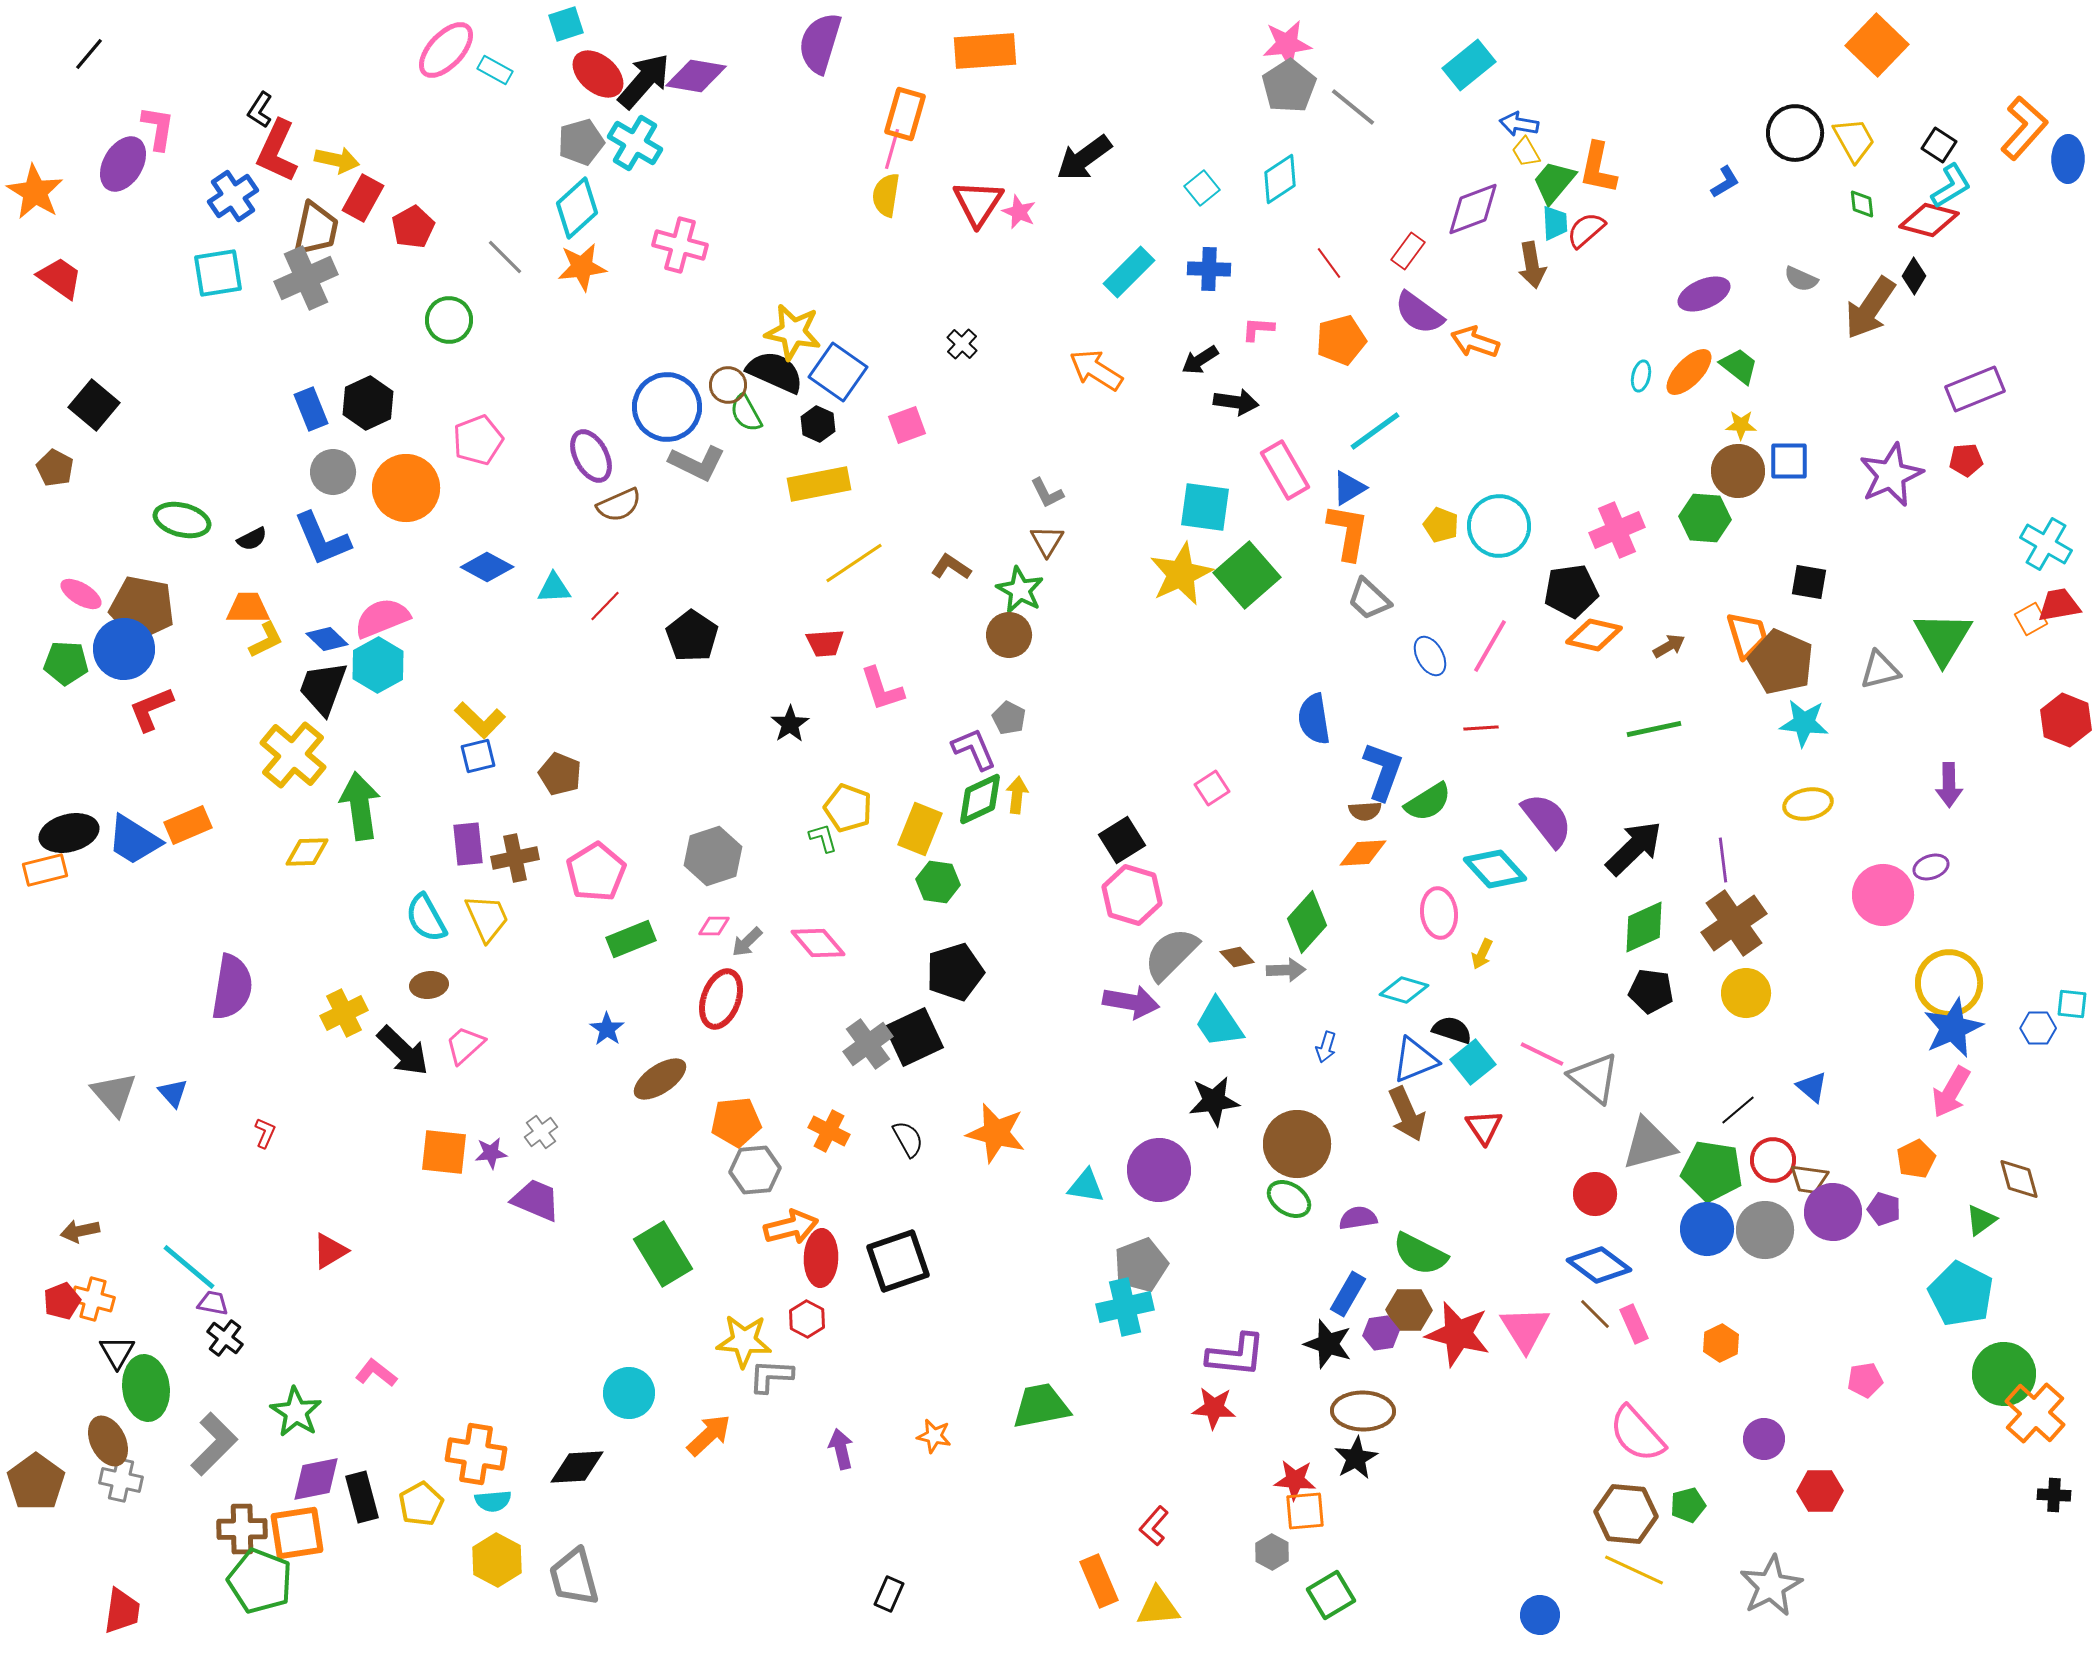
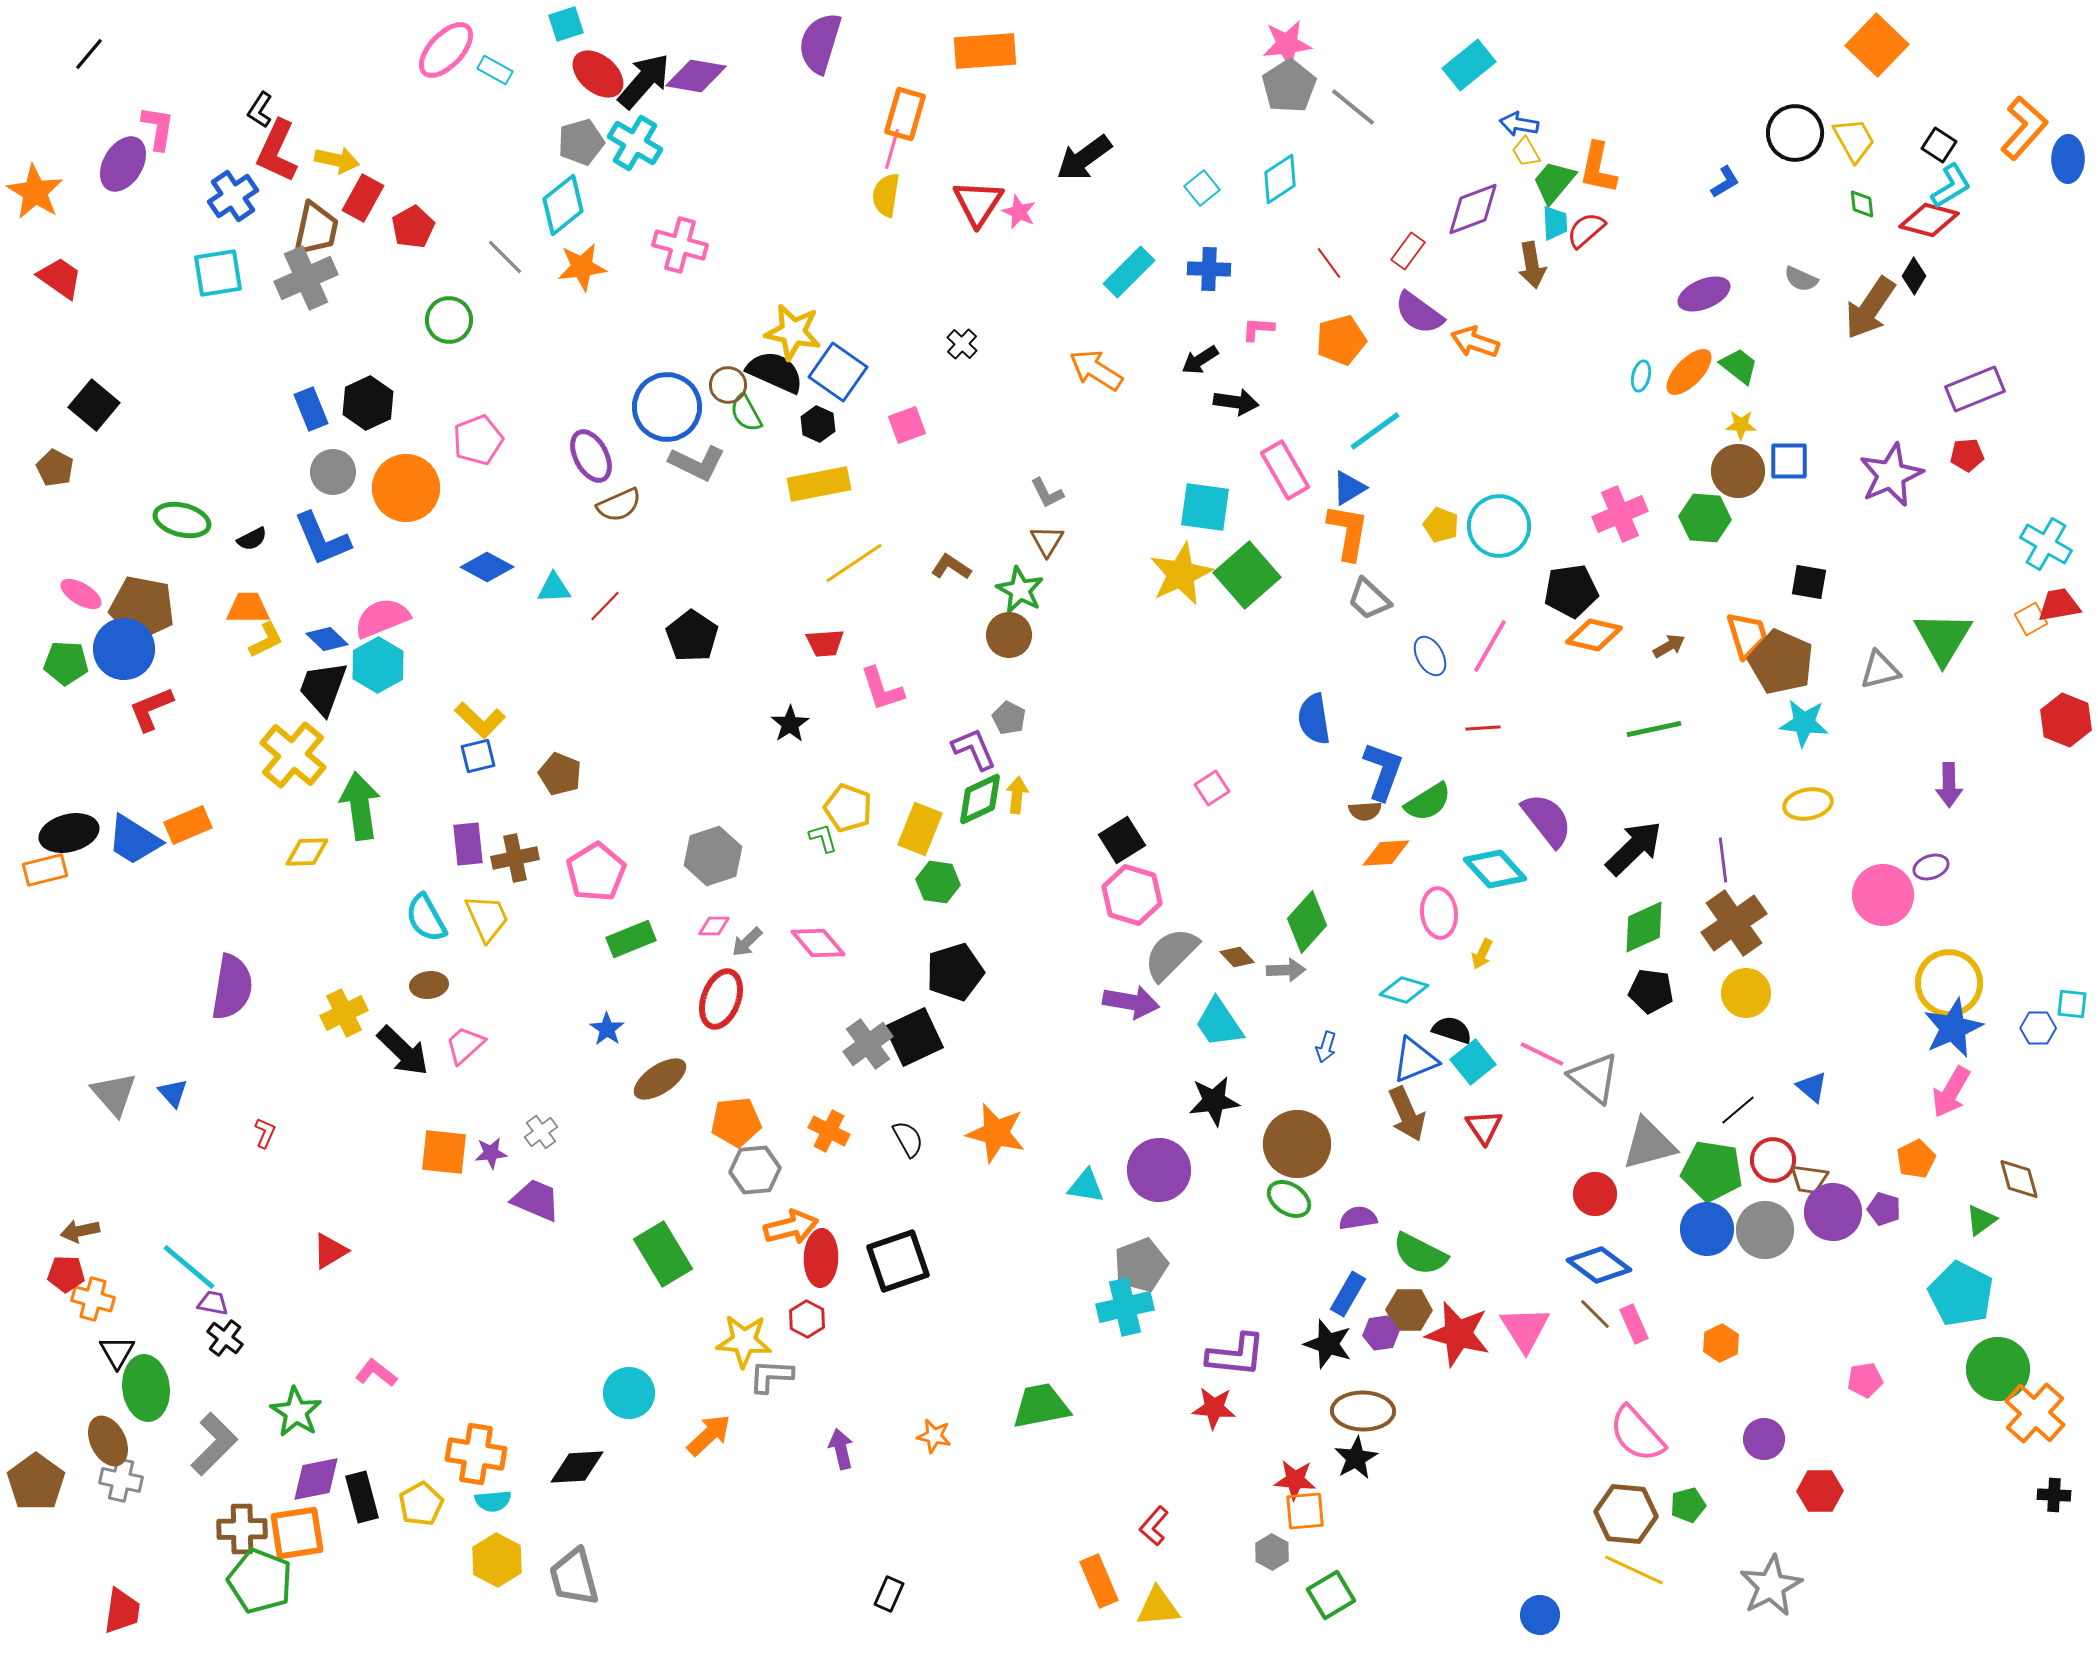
cyan diamond at (577, 208): moved 14 px left, 3 px up; rotated 4 degrees clockwise
red pentagon at (1966, 460): moved 1 px right, 5 px up
pink cross at (1617, 530): moved 3 px right, 16 px up
red line at (1481, 728): moved 2 px right
orange diamond at (1363, 853): moved 23 px right
red pentagon at (62, 1301): moved 4 px right, 27 px up; rotated 24 degrees clockwise
green circle at (2004, 1374): moved 6 px left, 5 px up
